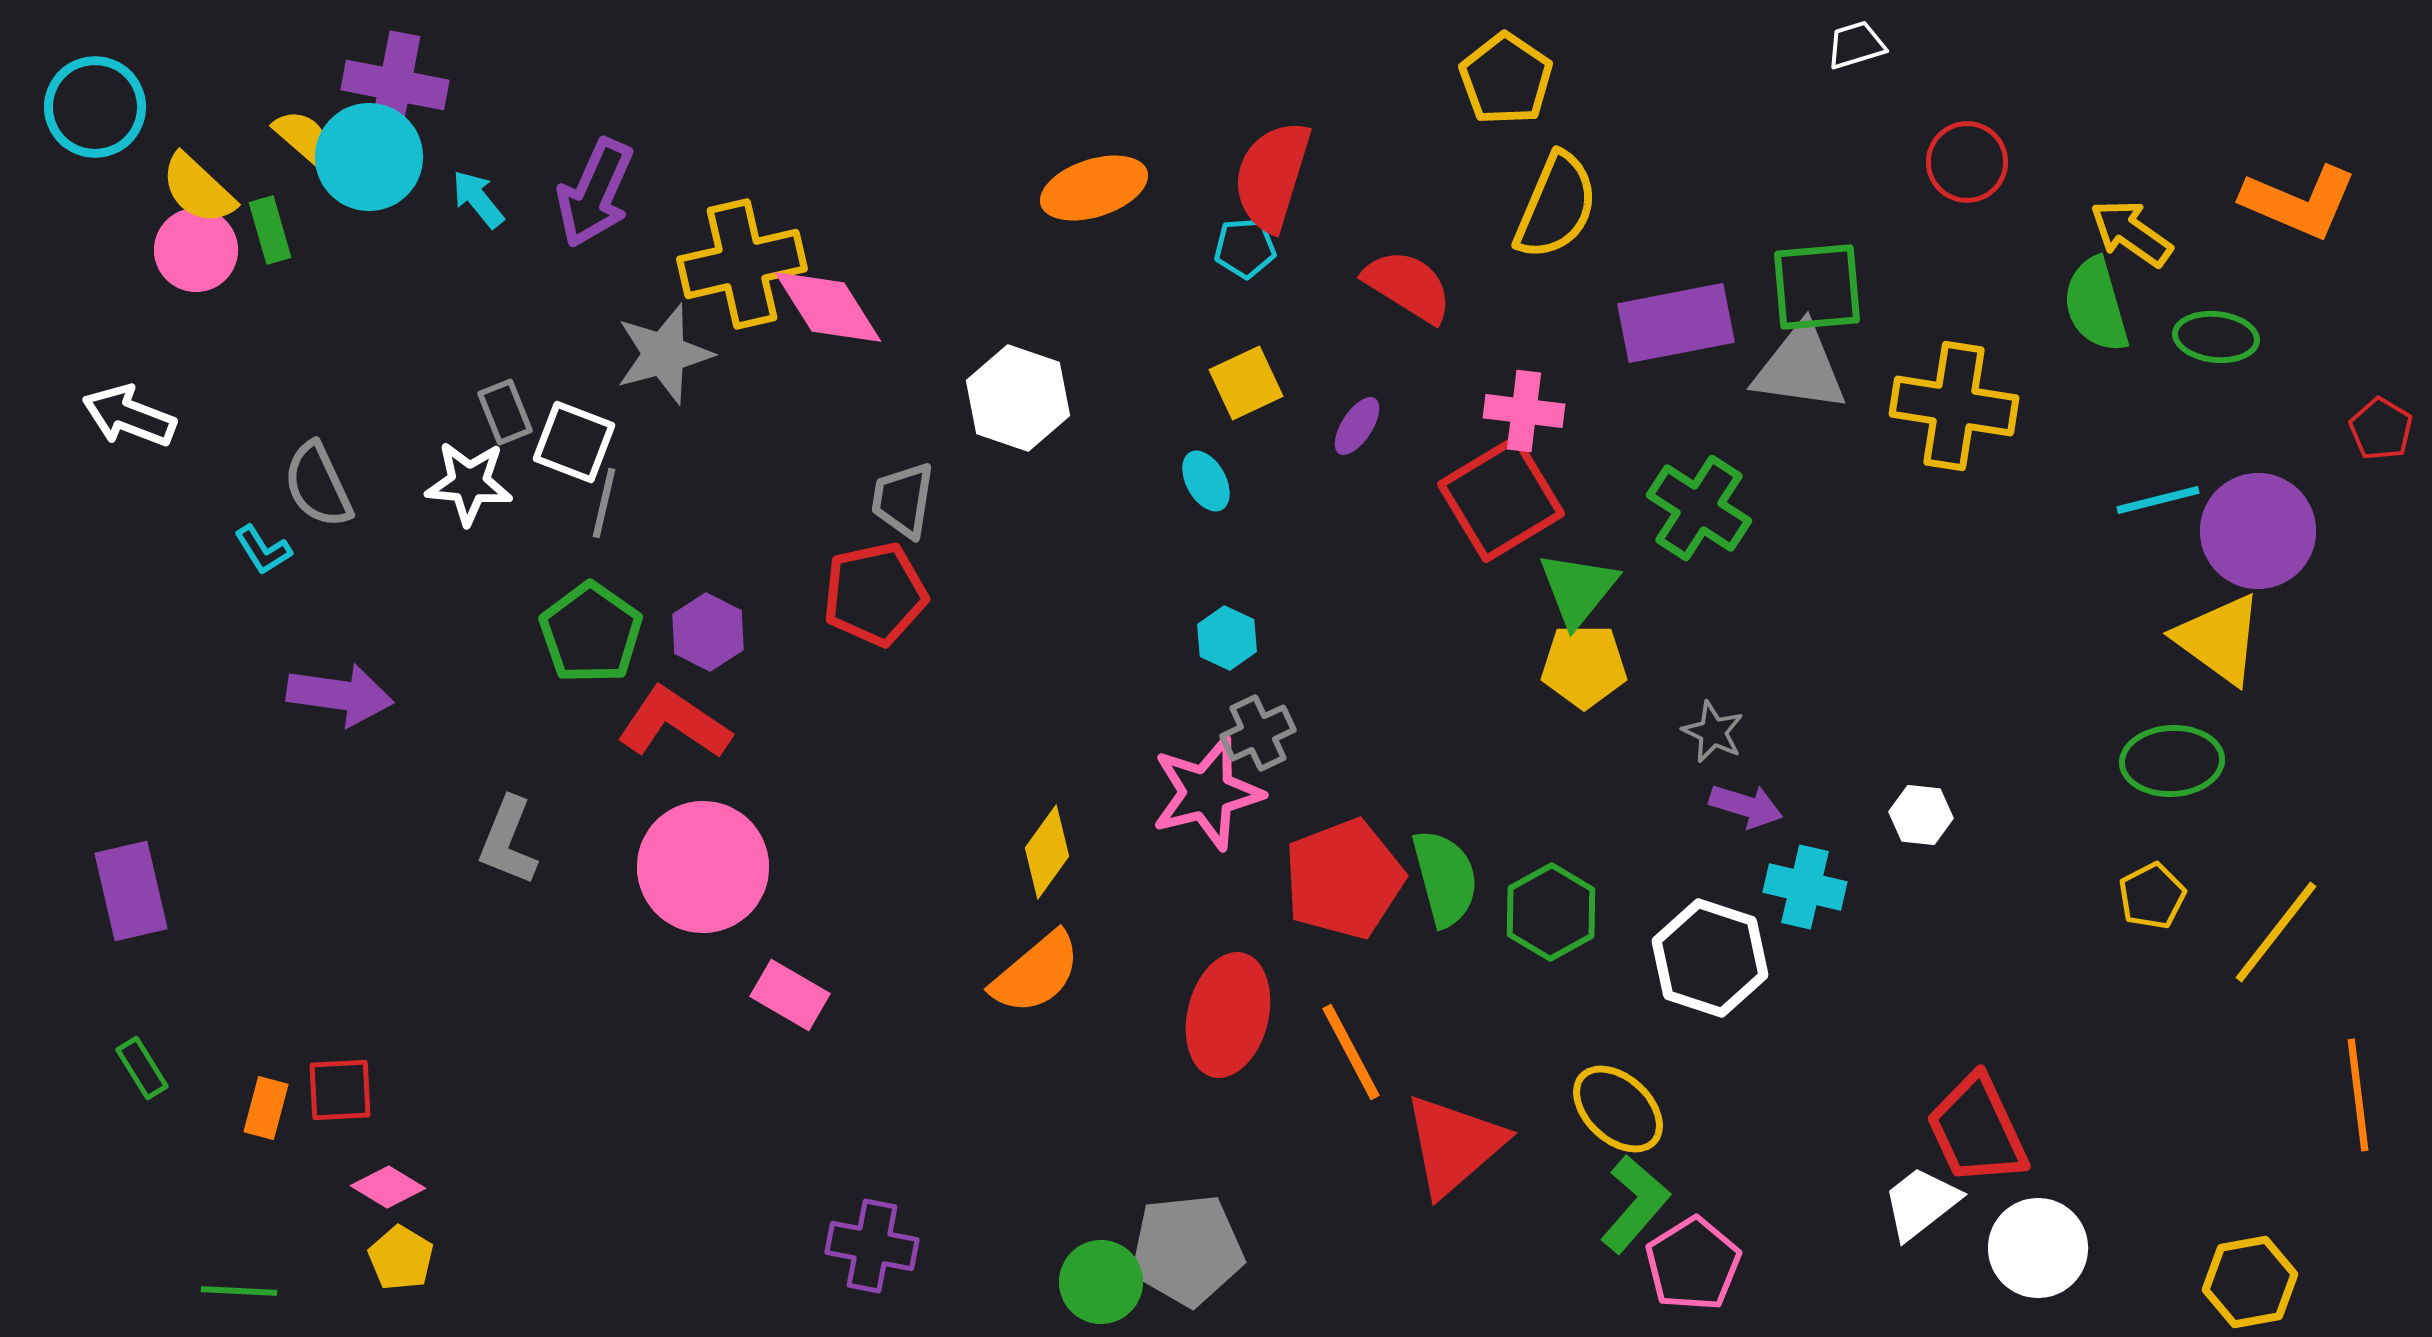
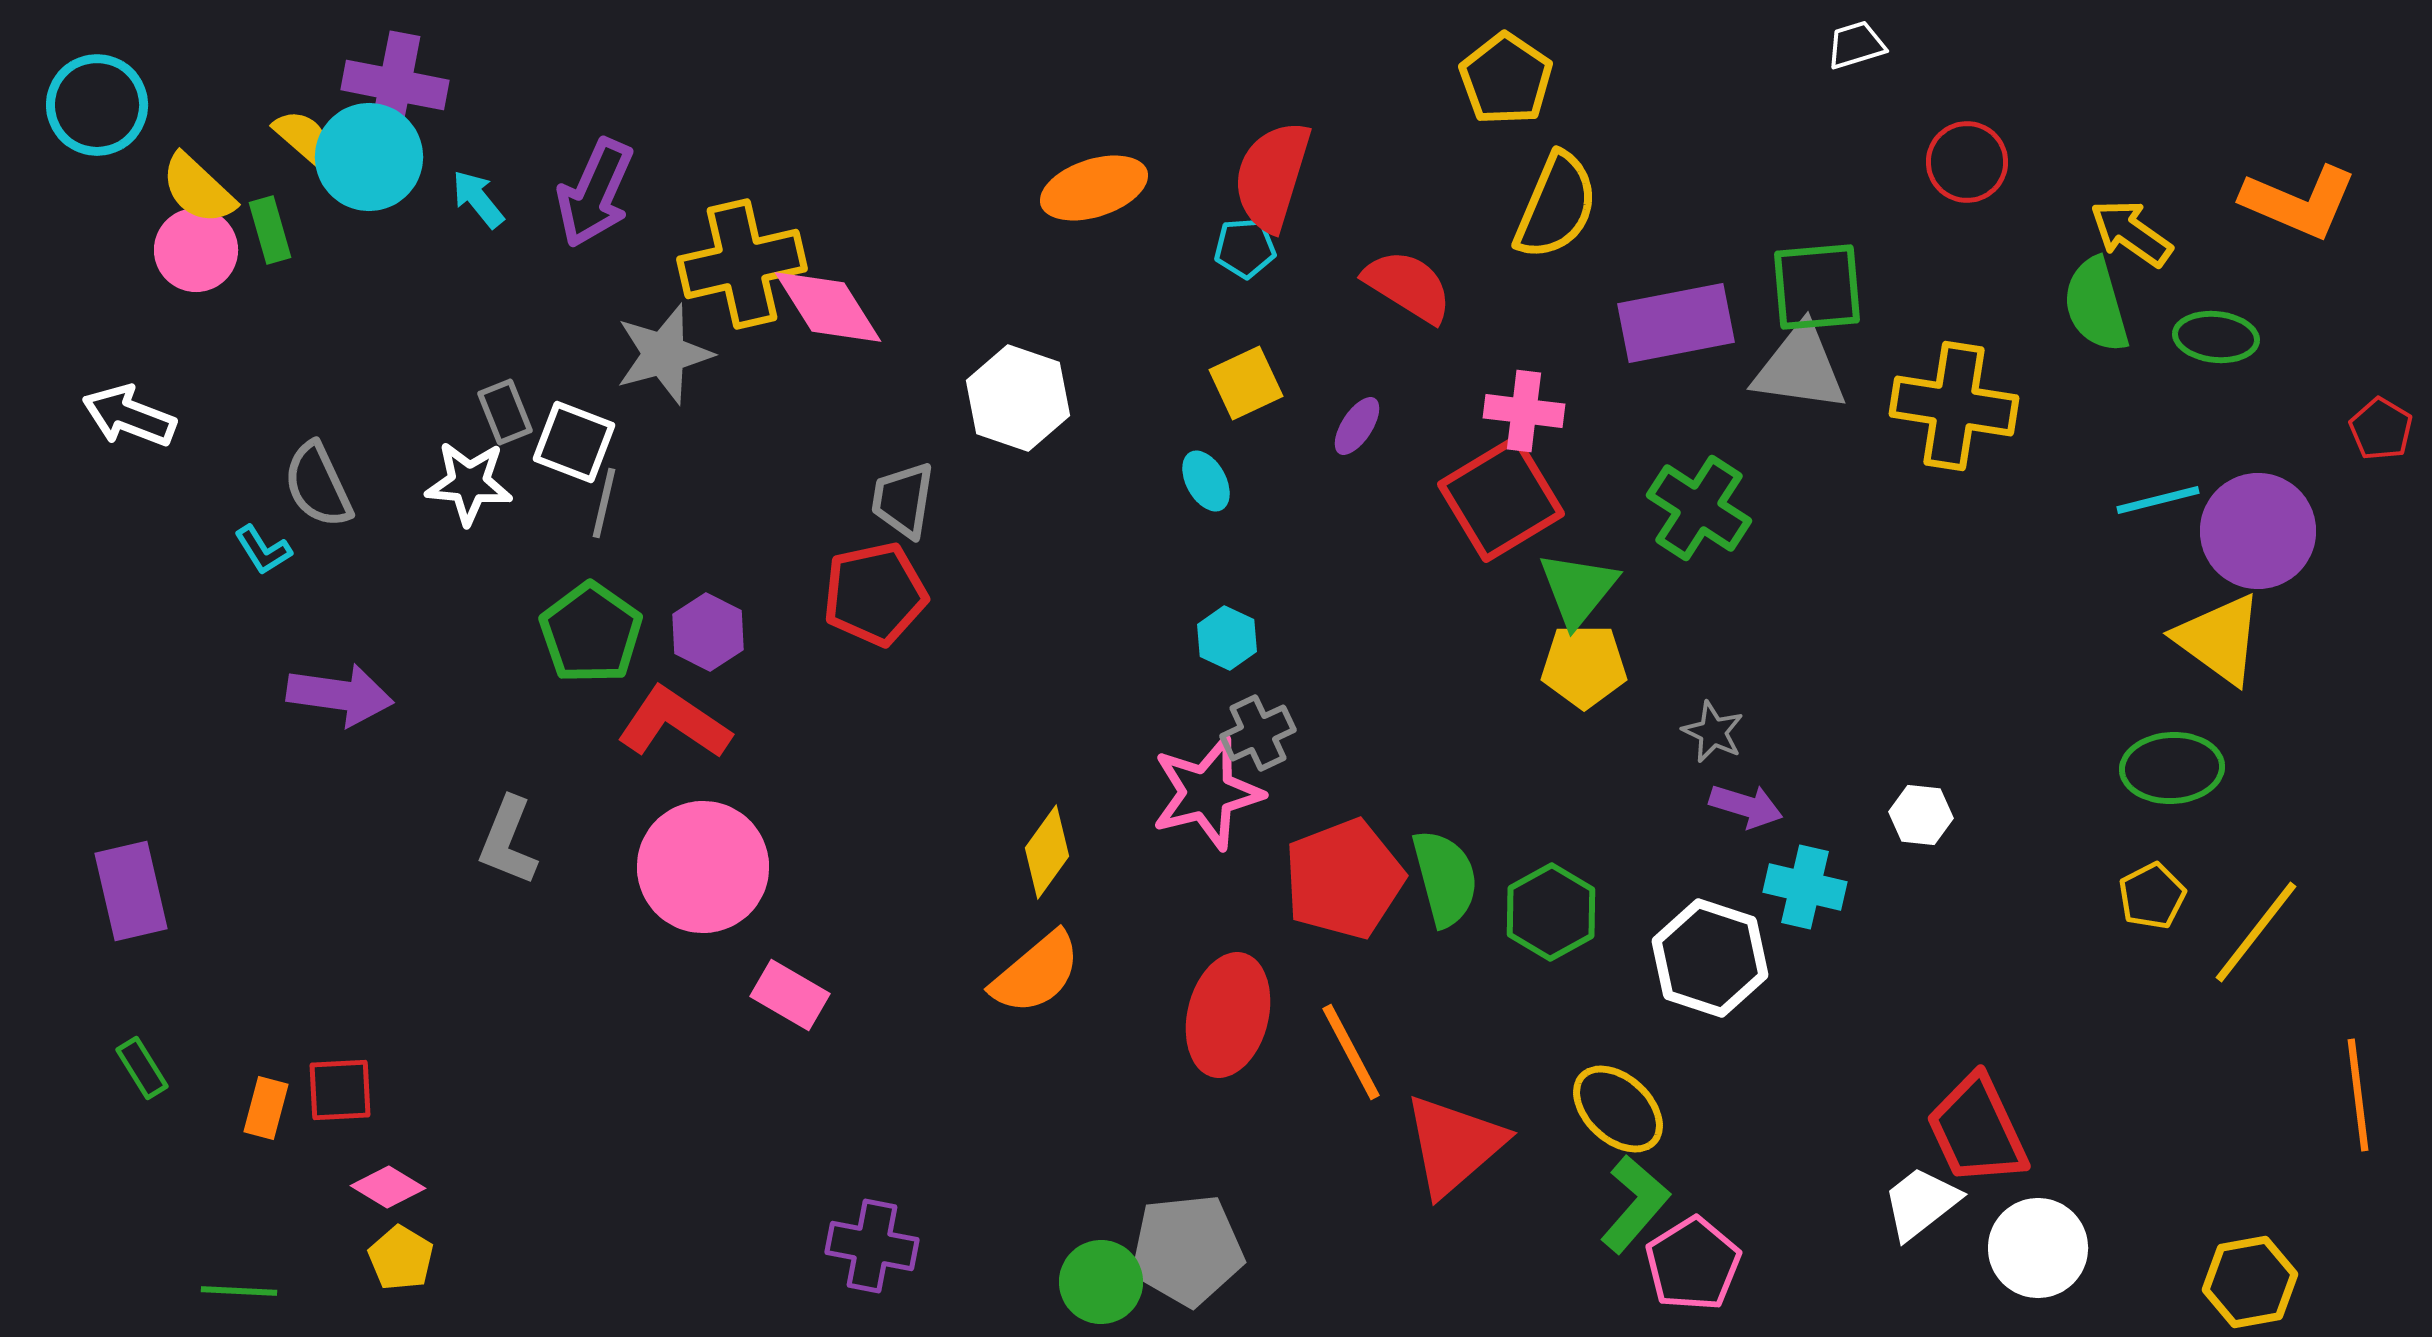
cyan circle at (95, 107): moved 2 px right, 2 px up
green ellipse at (2172, 761): moved 7 px down
yellow line at (2276, 932): moved 20 px left
